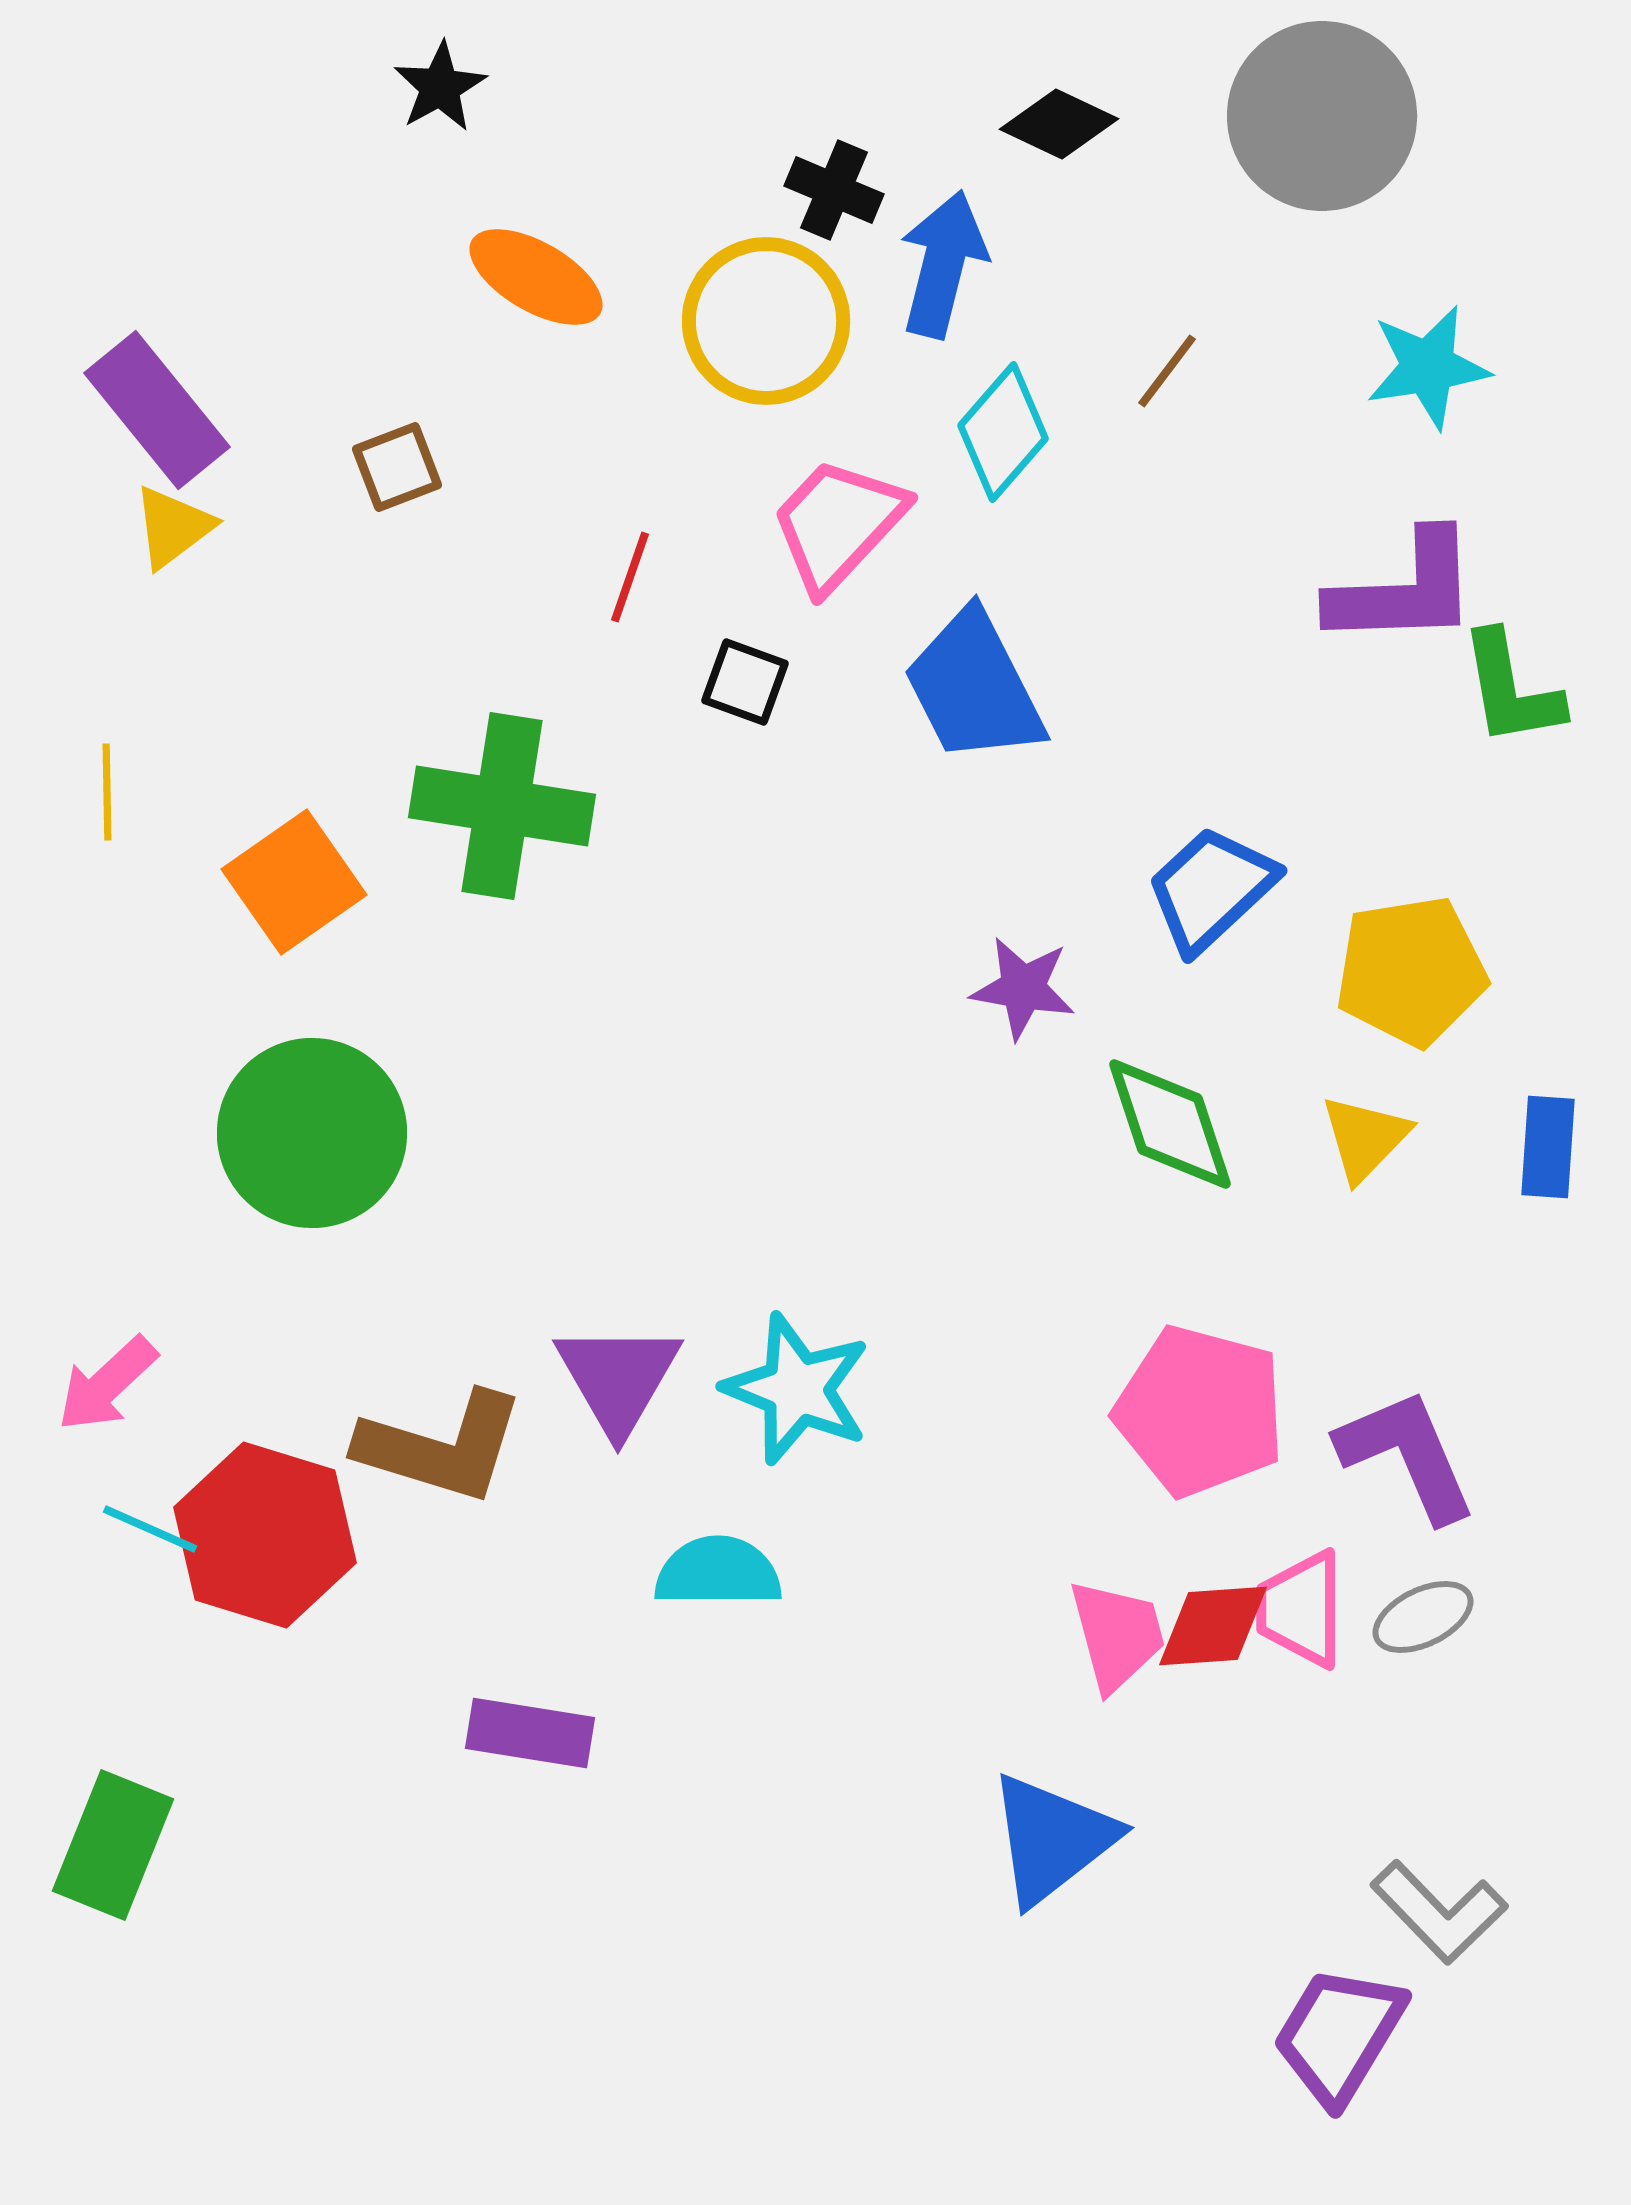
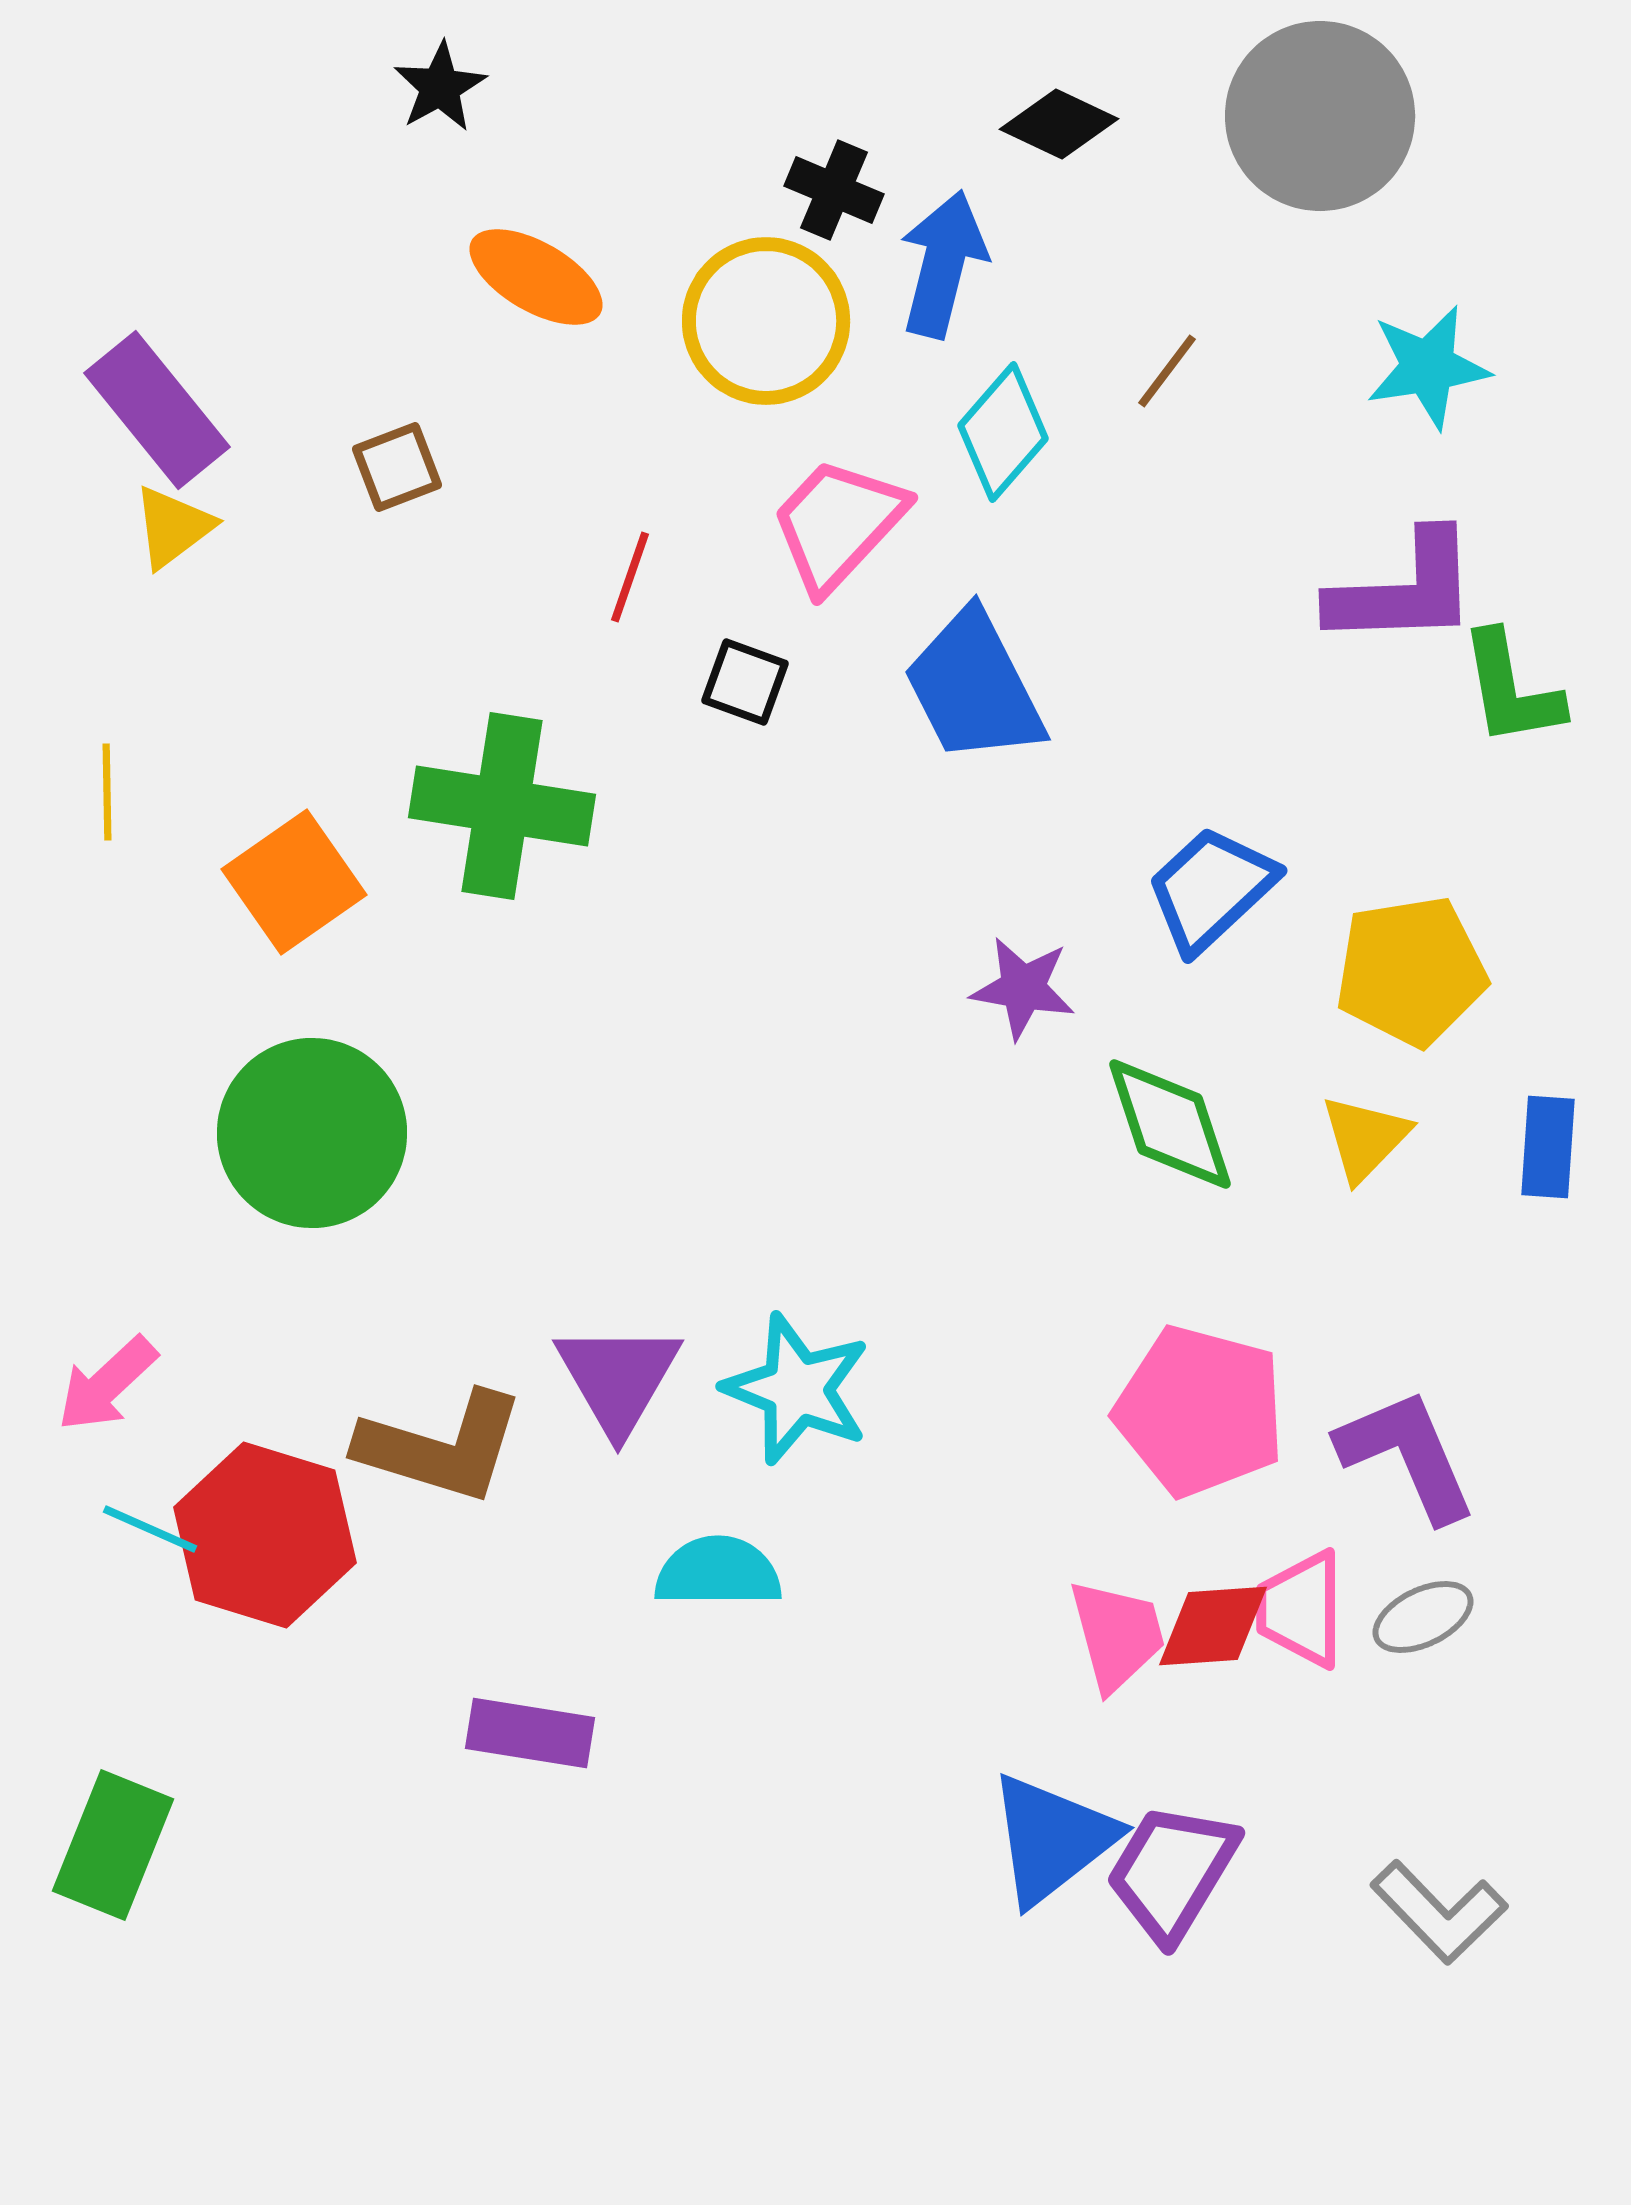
gray circle at (1322, 116): moved 2 px left
purple trapezoid at (1339, 2035): moved 167 px left, 163 px up
